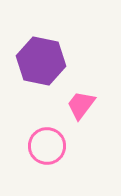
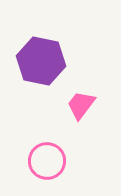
pink circle: moved 15 px down
